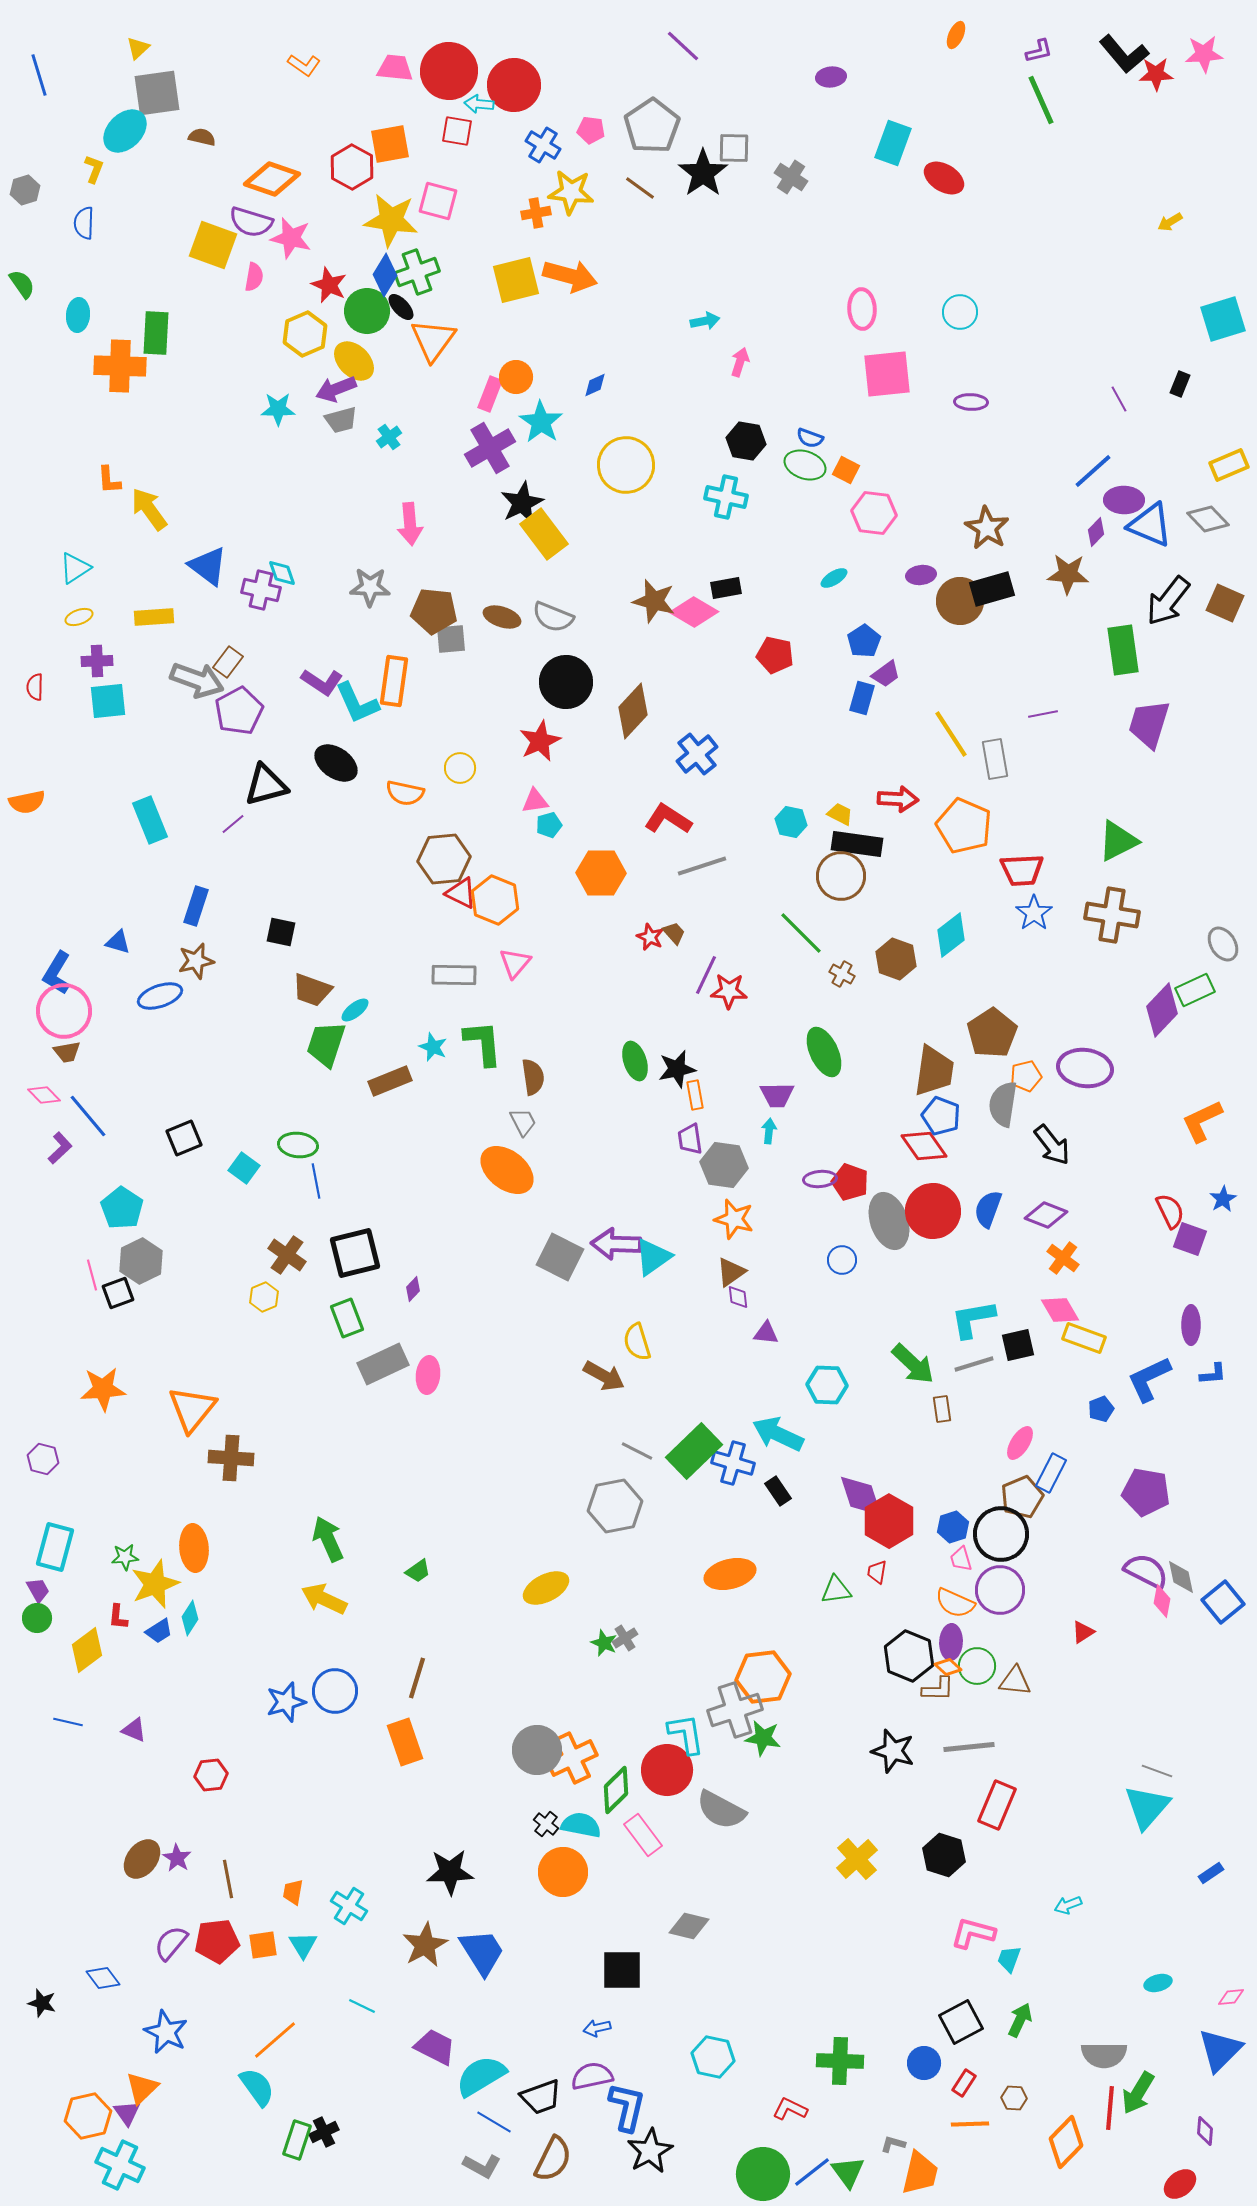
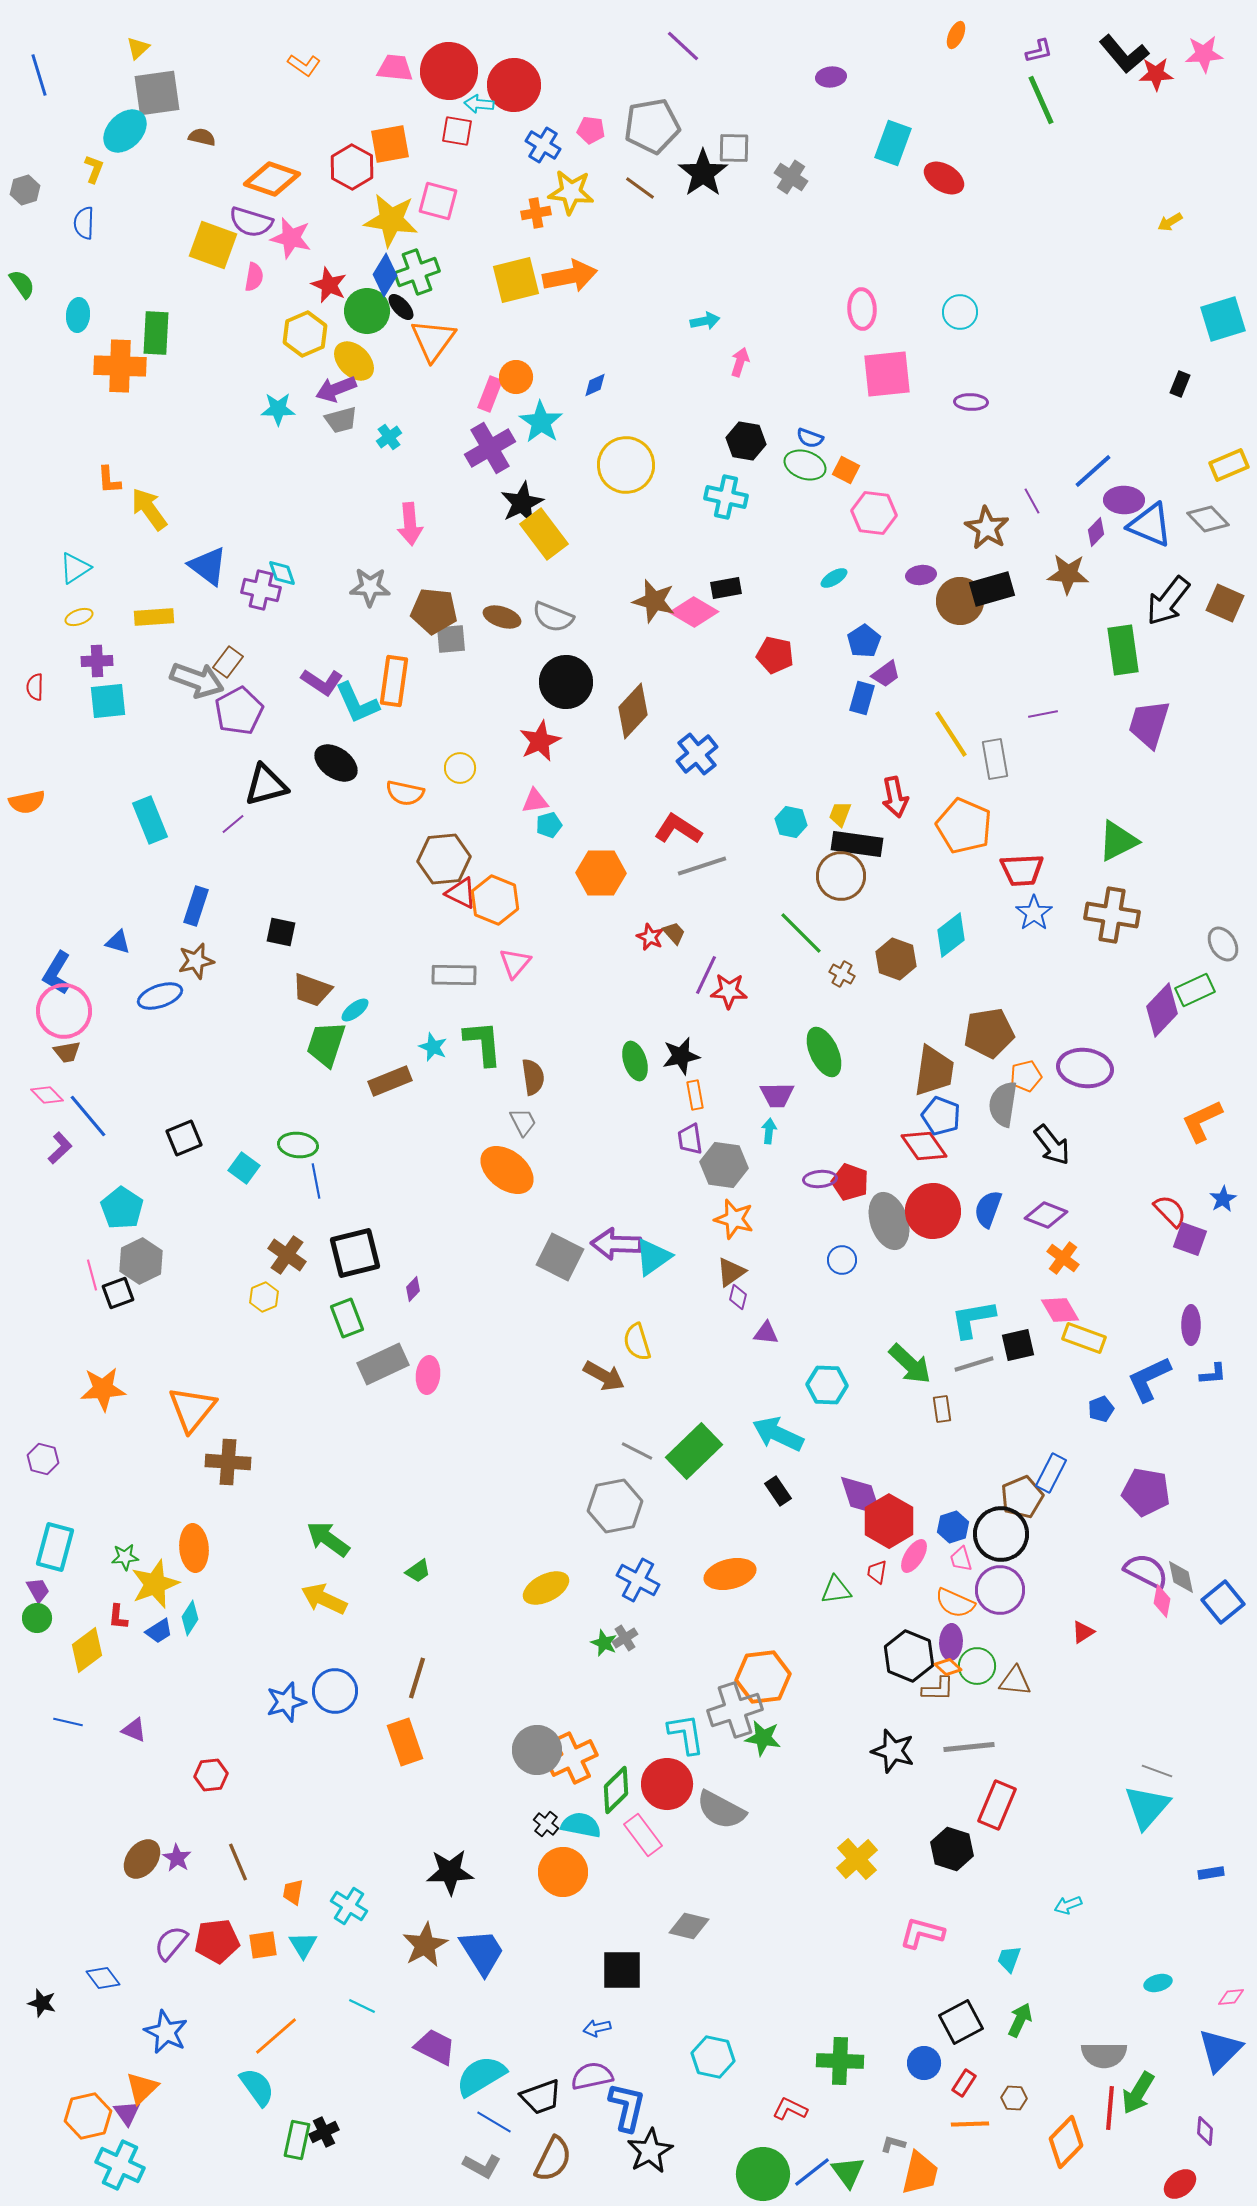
gray pentagon at (652, 126): rotated 24 degrees clockwise
orange arrow at (570, 276): rotated 26 degrees counterclockwise
purple line at (1119, 399): moved 87 px left, 102 px down
red arrow at (898, 799): moved 3 px left, 2 px up; rotated 75 degrees clockwise
yellow trapezoid at (840, 814): rotated 96 degrees counterclockwise
red L-shape at (668, 819): moved 10 px right, 10 px down
brown pentagon at (992, 1033): moved 3 px left; rotated 24 degrees clockwise
black star at (677, 1069): moved 4 px right, 13 px up
pink diamond at (44, 1095): moved 3 px right
red semicircle at (1170, 1211): rotated 18 degrees counterclockwise
purple diamond at (738, 1297): rotated 20 degrees clockwise
green arrow at (913, 1364): moved 3 px left
pink ellipse at (1020, 1443): moved 106 px left, 113 px down
brown cross at (231, 1458): moved 3 px left, 4 px down
blue cross at (733, 1463): moved 95 px left, 117 px down; rotated 12 degrees clockwise
green arrow at (328, 1539): rotated 30 degrees counterclockwise
red circle at (667, 1770): moved 14 px down
black hexagon at (944, 1855): moved 8 px right, 6 px up
blue rectangle at (1211, 1873): rotated 25 degrees clockwise
brown line at (228, 1879): moved 10 px right, 17 px up; rotated 12 degrees counterclockwise
pink L-shape at (973, 1933): moved 51 px left
orange line at (275, 2040): moved 1 px right, 4 px up
green rectangle at (297, 2140): rotated 6 degrees counterclockwise
